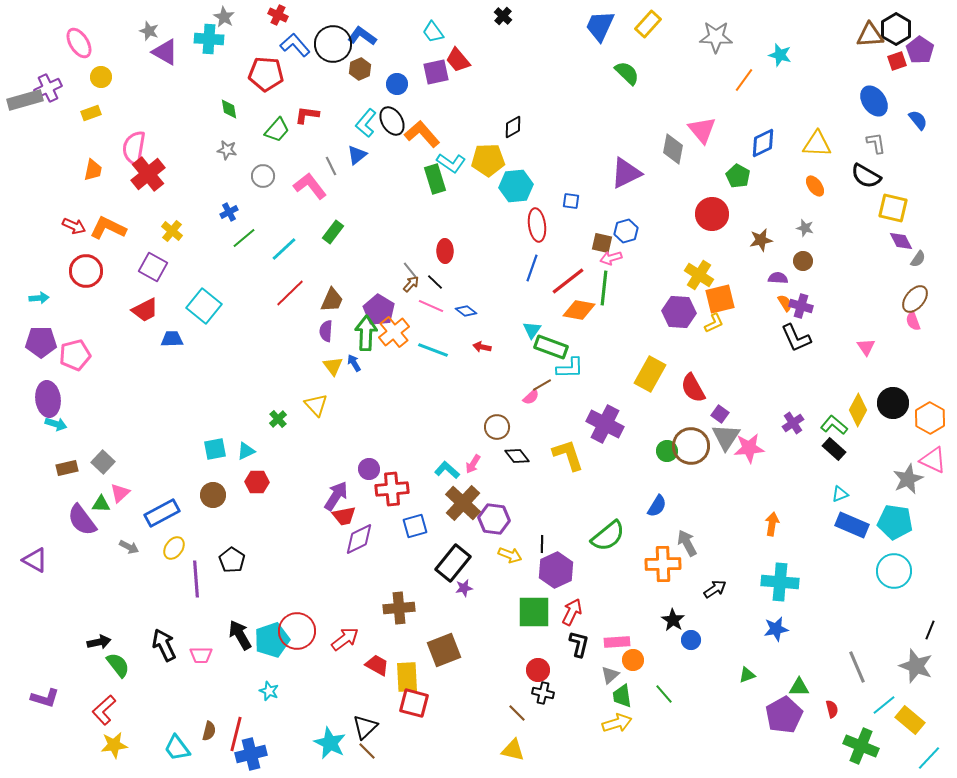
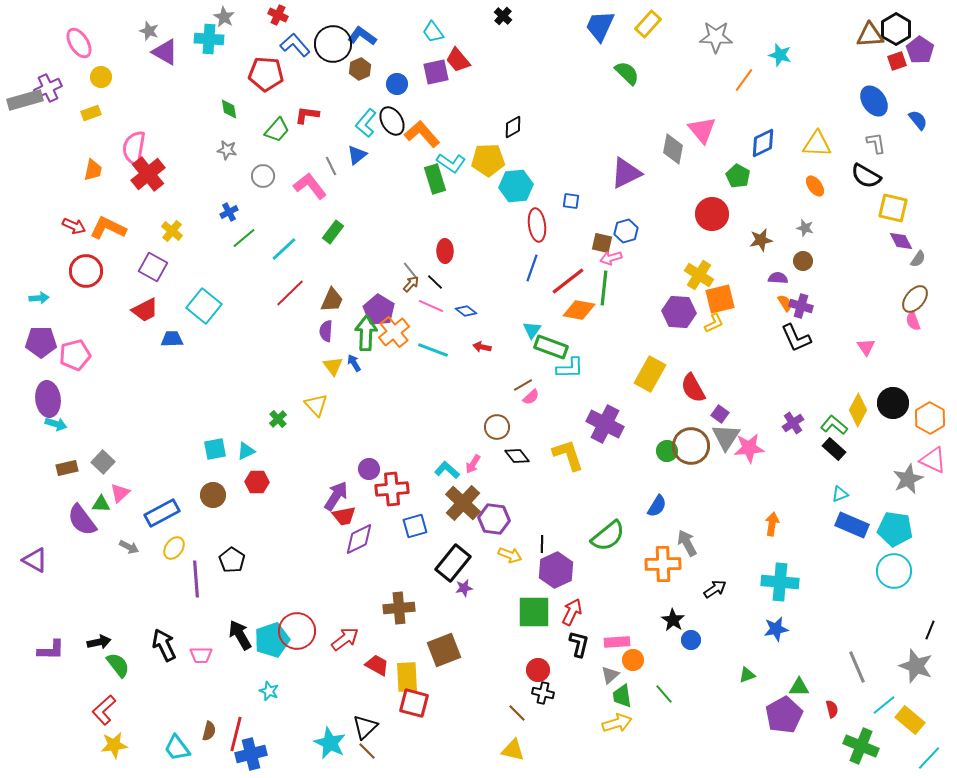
brown line at (542, 385): moved 19 px left
cyan pentagon at (895, 522): moved 7 px down
purple L-shape at (45, 698): moved 6 px right, 48 px up; rotated 16 degrees counterclockwise
